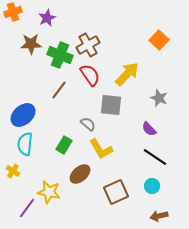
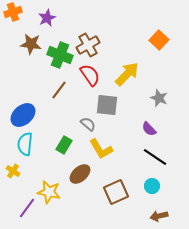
brown star: rotated 10 degrees clockwise
gray square: moved 4 px left
